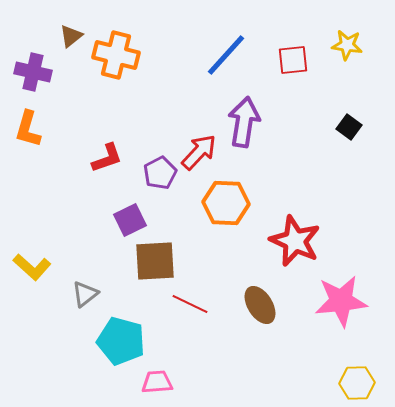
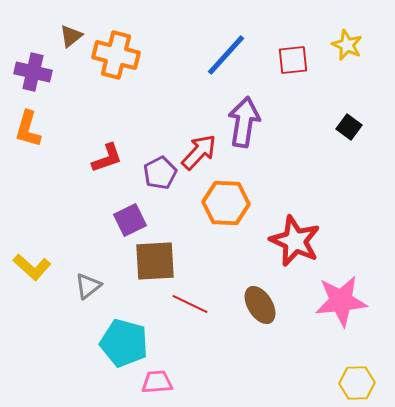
yellow star: rotated 16 degrees clockwise
gray triangle: moved 3 px right, 8 px up
cyan pentagon: moved 3 px right, 2 px down
